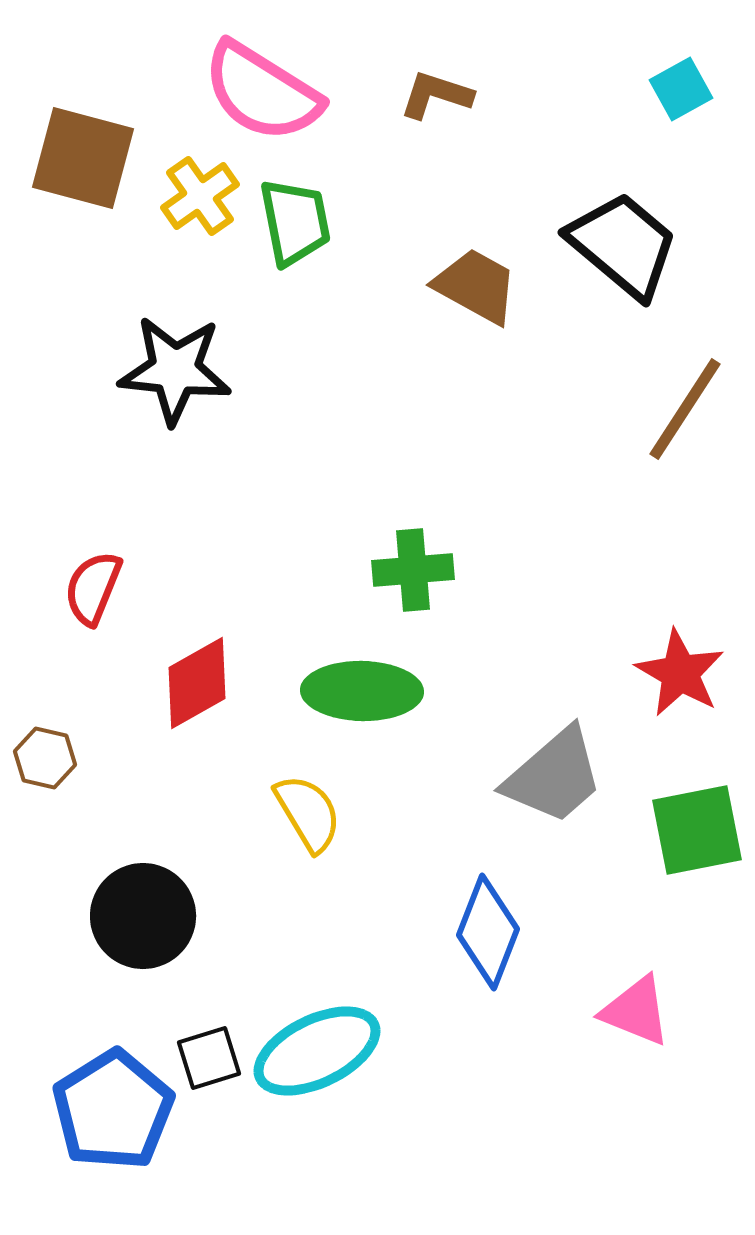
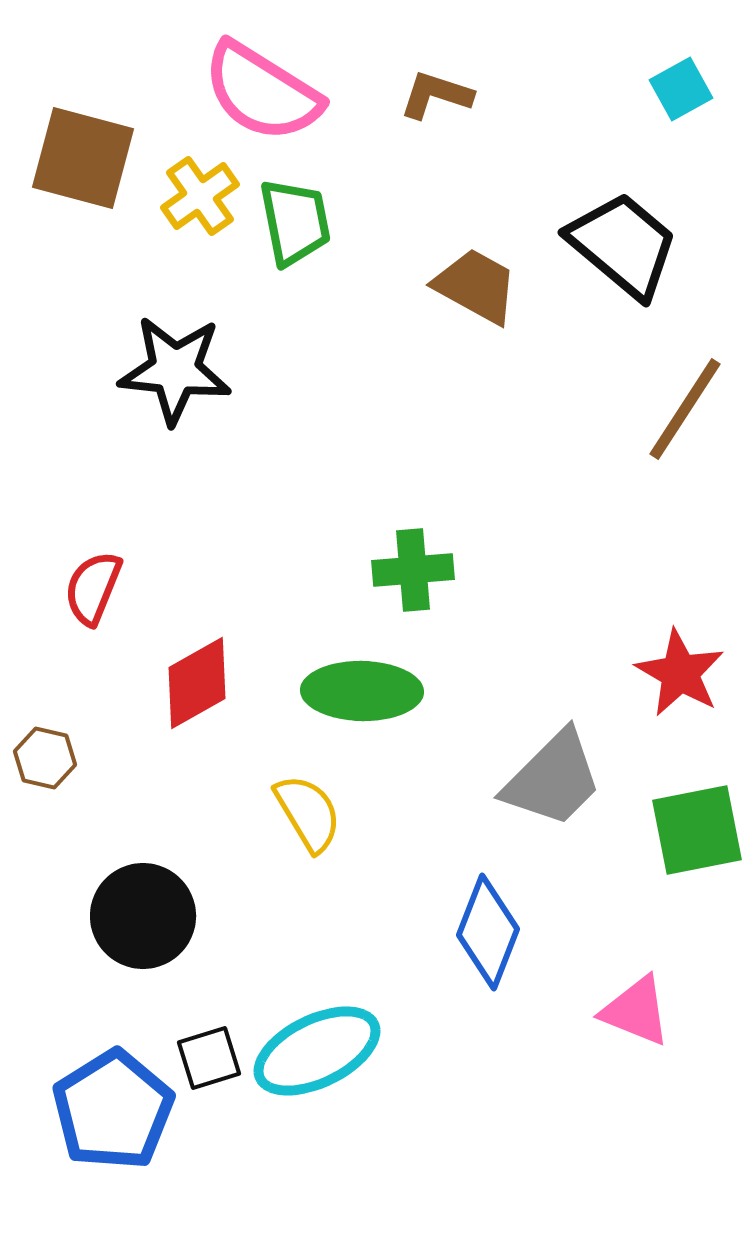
gray trapezoid: moved 1 px left, 3 px down; rotated 4 degrees counterclockwise
